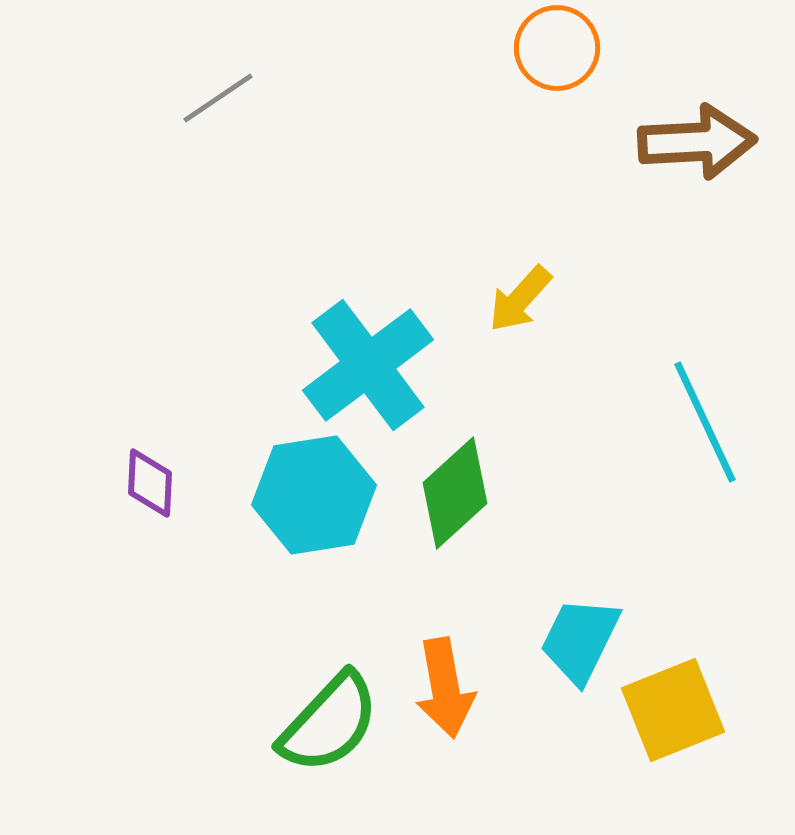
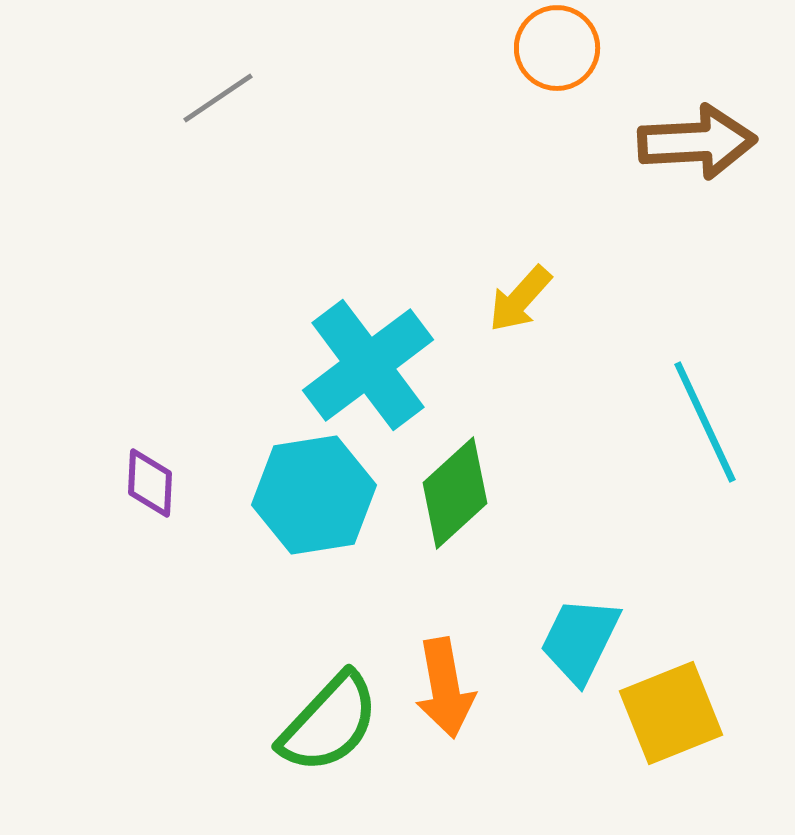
yellow square: moved 2 px left, 3 px down
